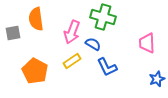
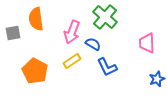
green cross: moved 2 px right; rotated 25 degrees clockwise
